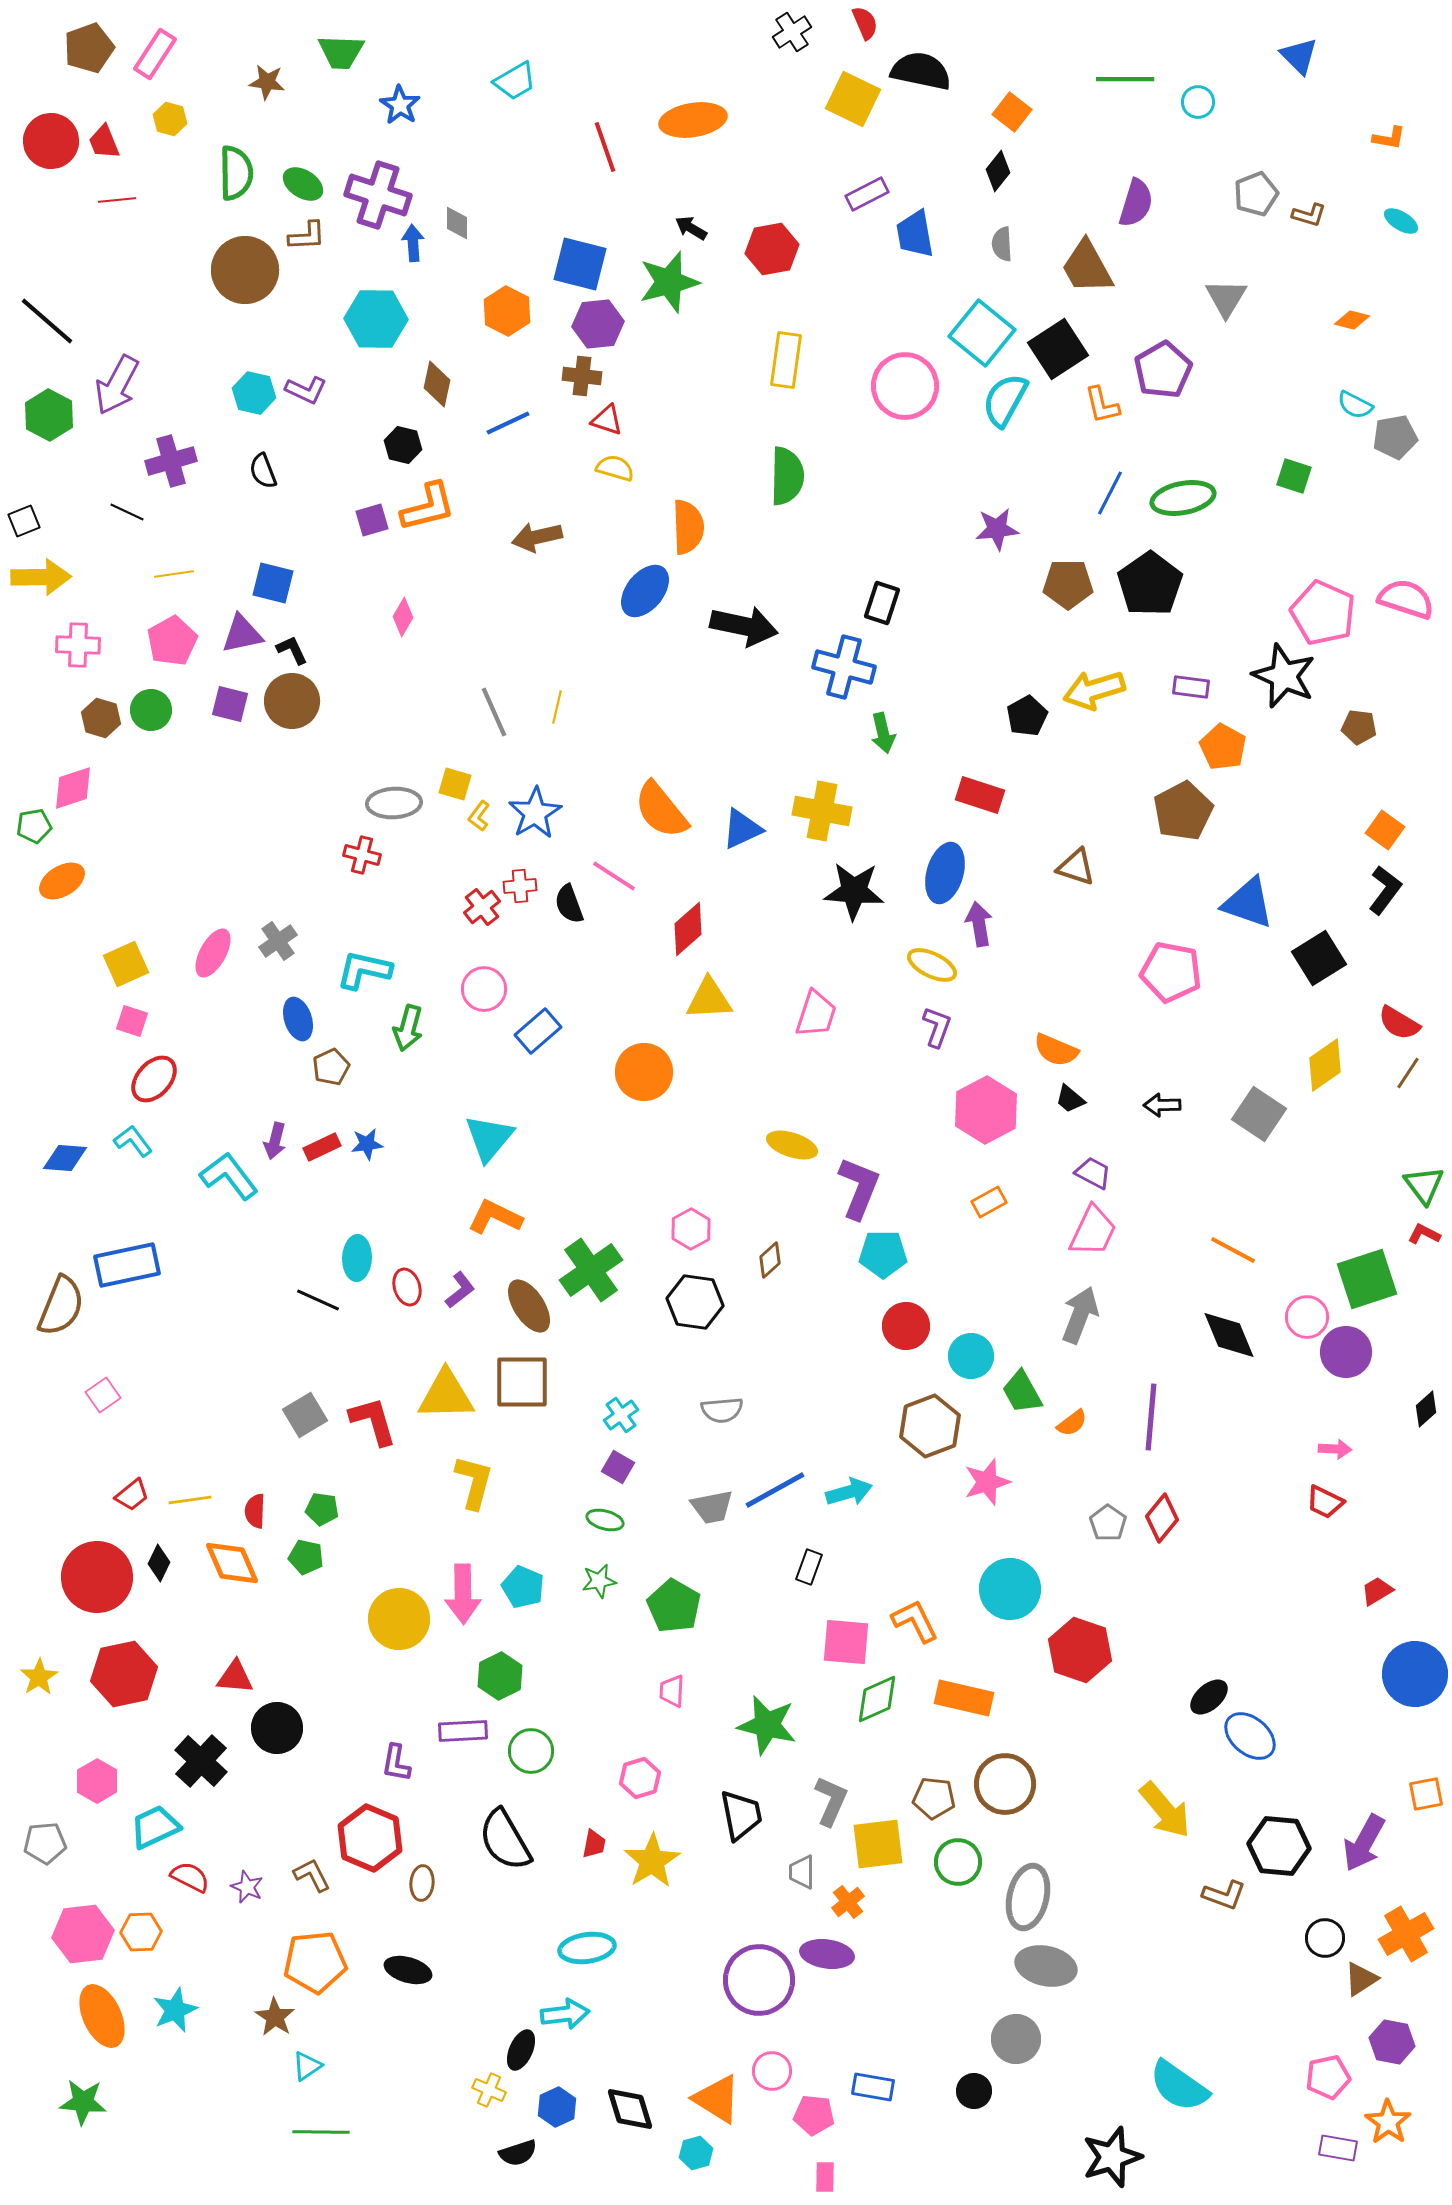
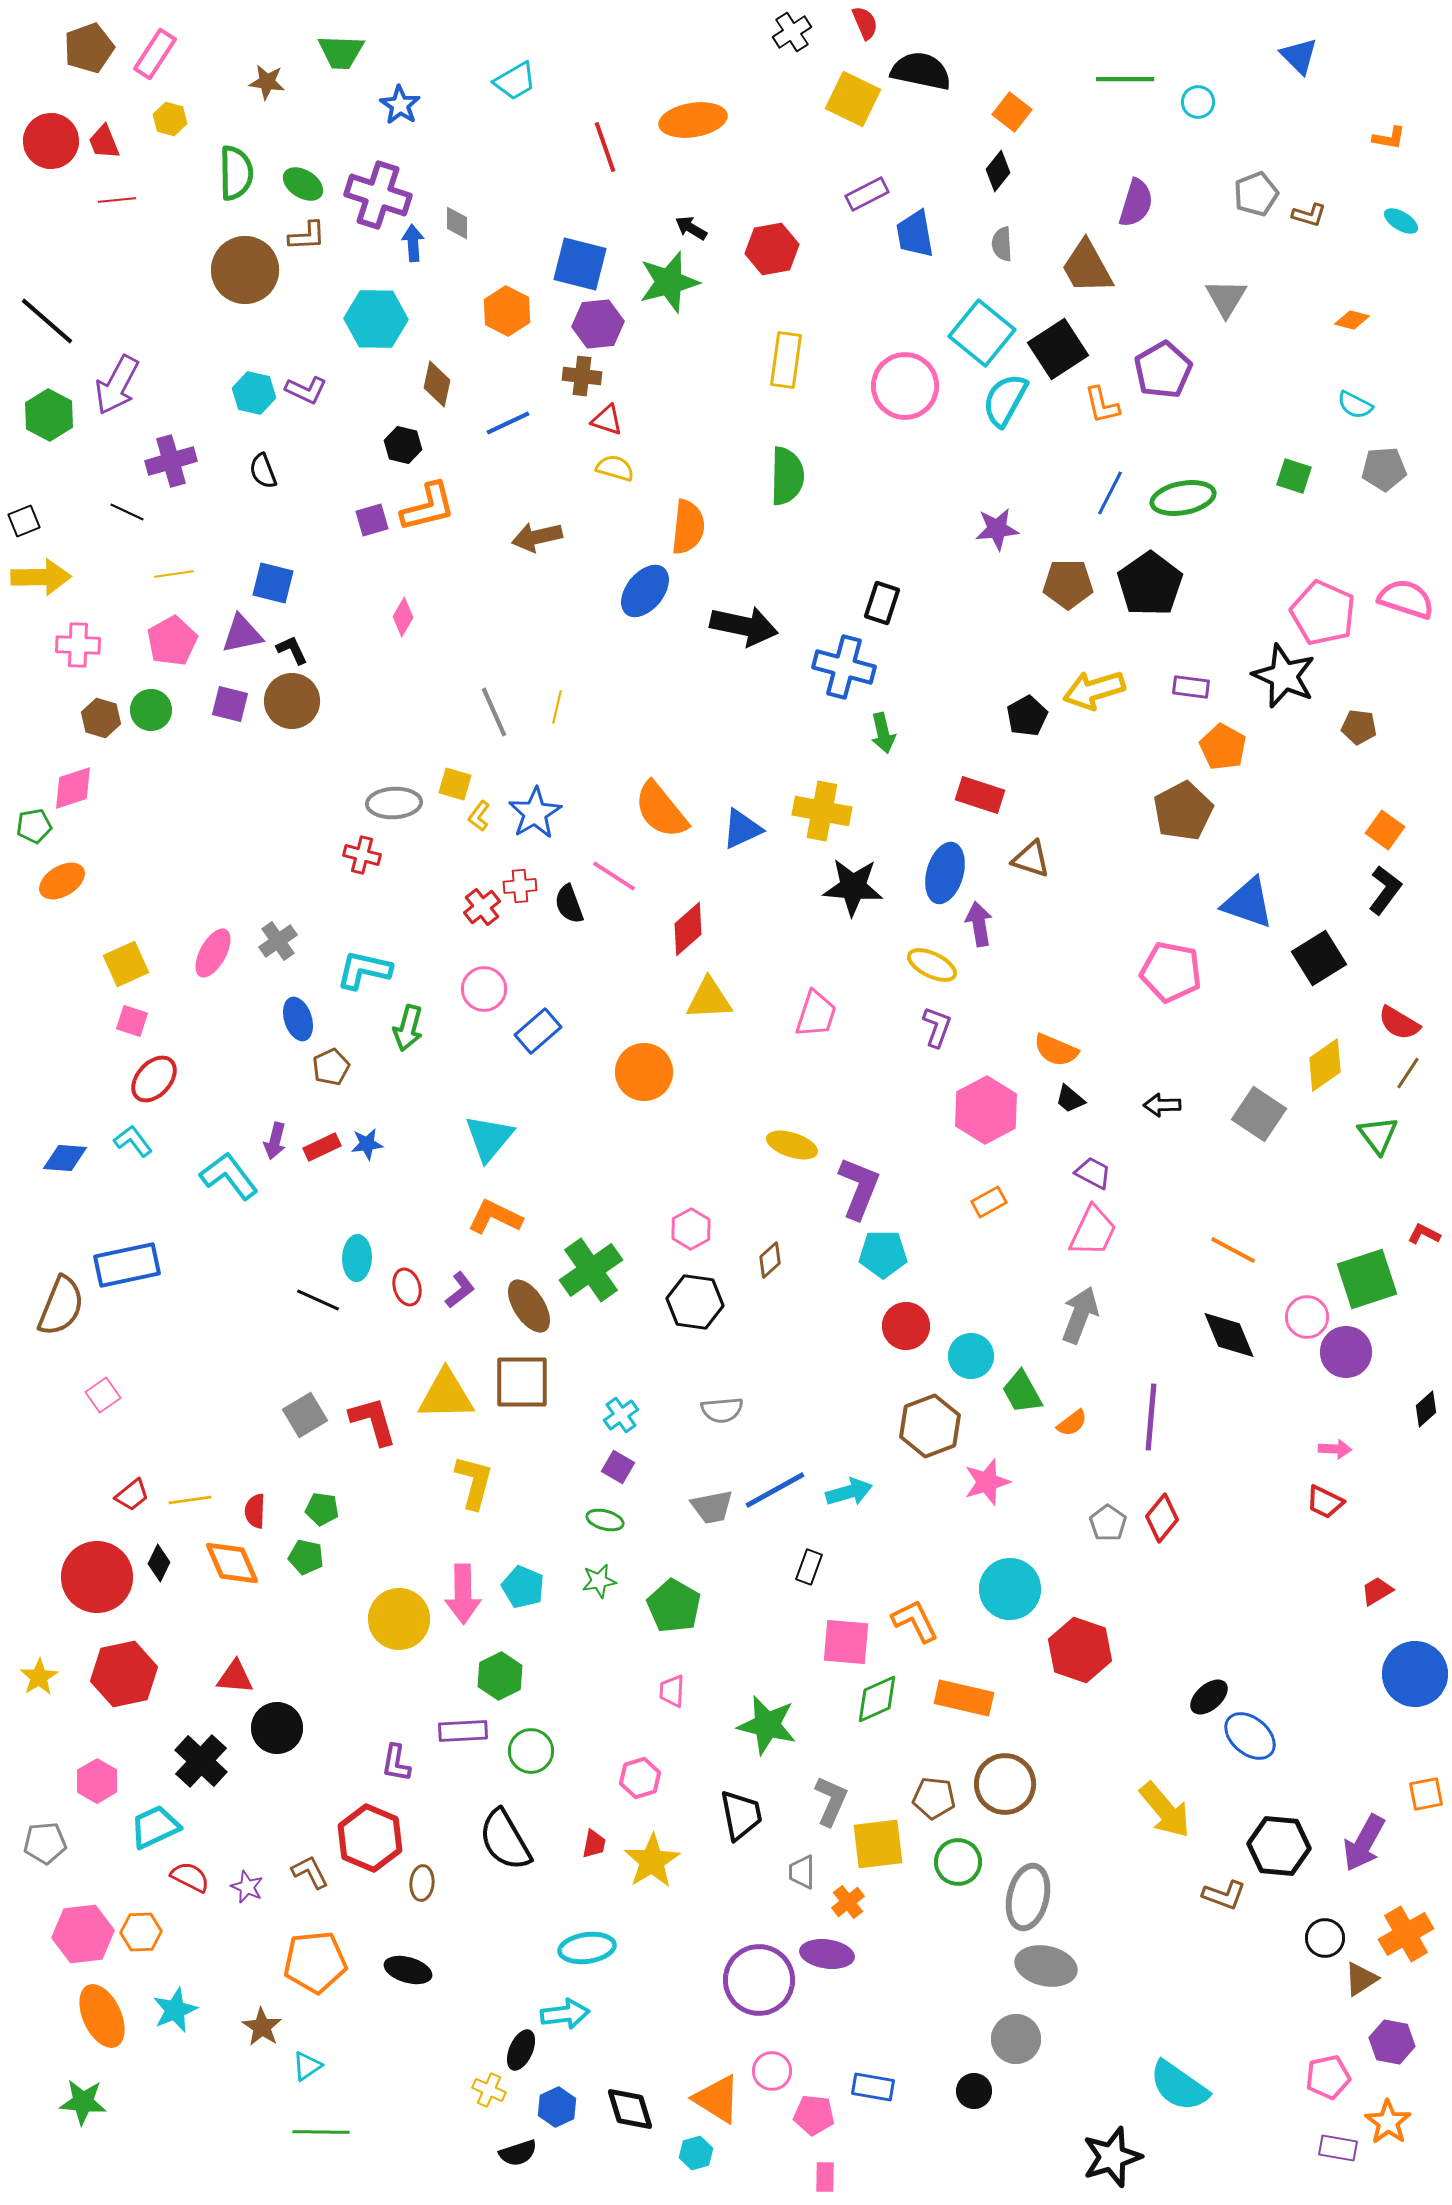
gray pentagon at (1395, 437): moved 11 px left, 32 px down; rotated 6 degrees clockwise
orange semicircle at (688, 527): rotated 8 degrees clockwise
brown triangle at (1076, 867): moved 45 px left, 8 px up
black star at (854, 891): moved 1 px left, 4 px up
green triangle at (1424, 1185): moved 46 px left, 50 px up
brown L-shape at (312, 1875): moved 2 px left, 3 px up
brown star at (275, 2017): moved 13 px left, 10 px down
